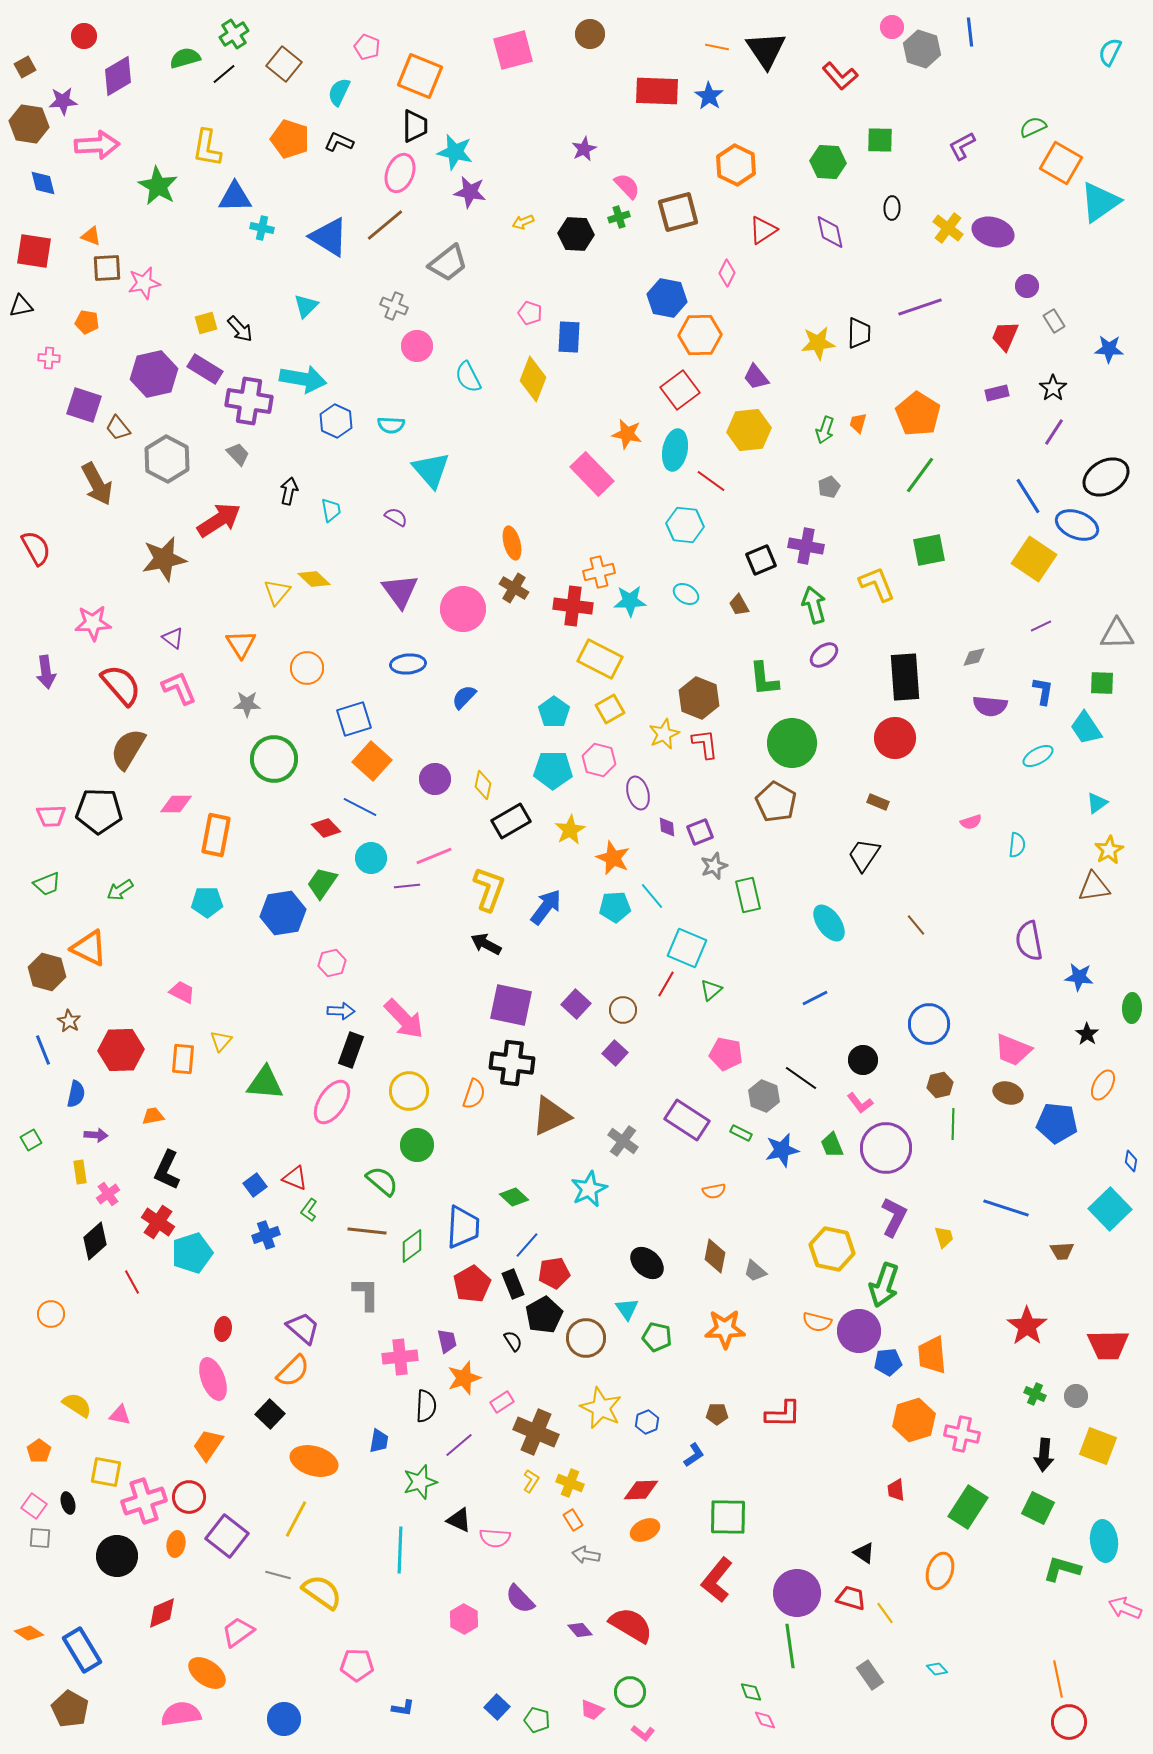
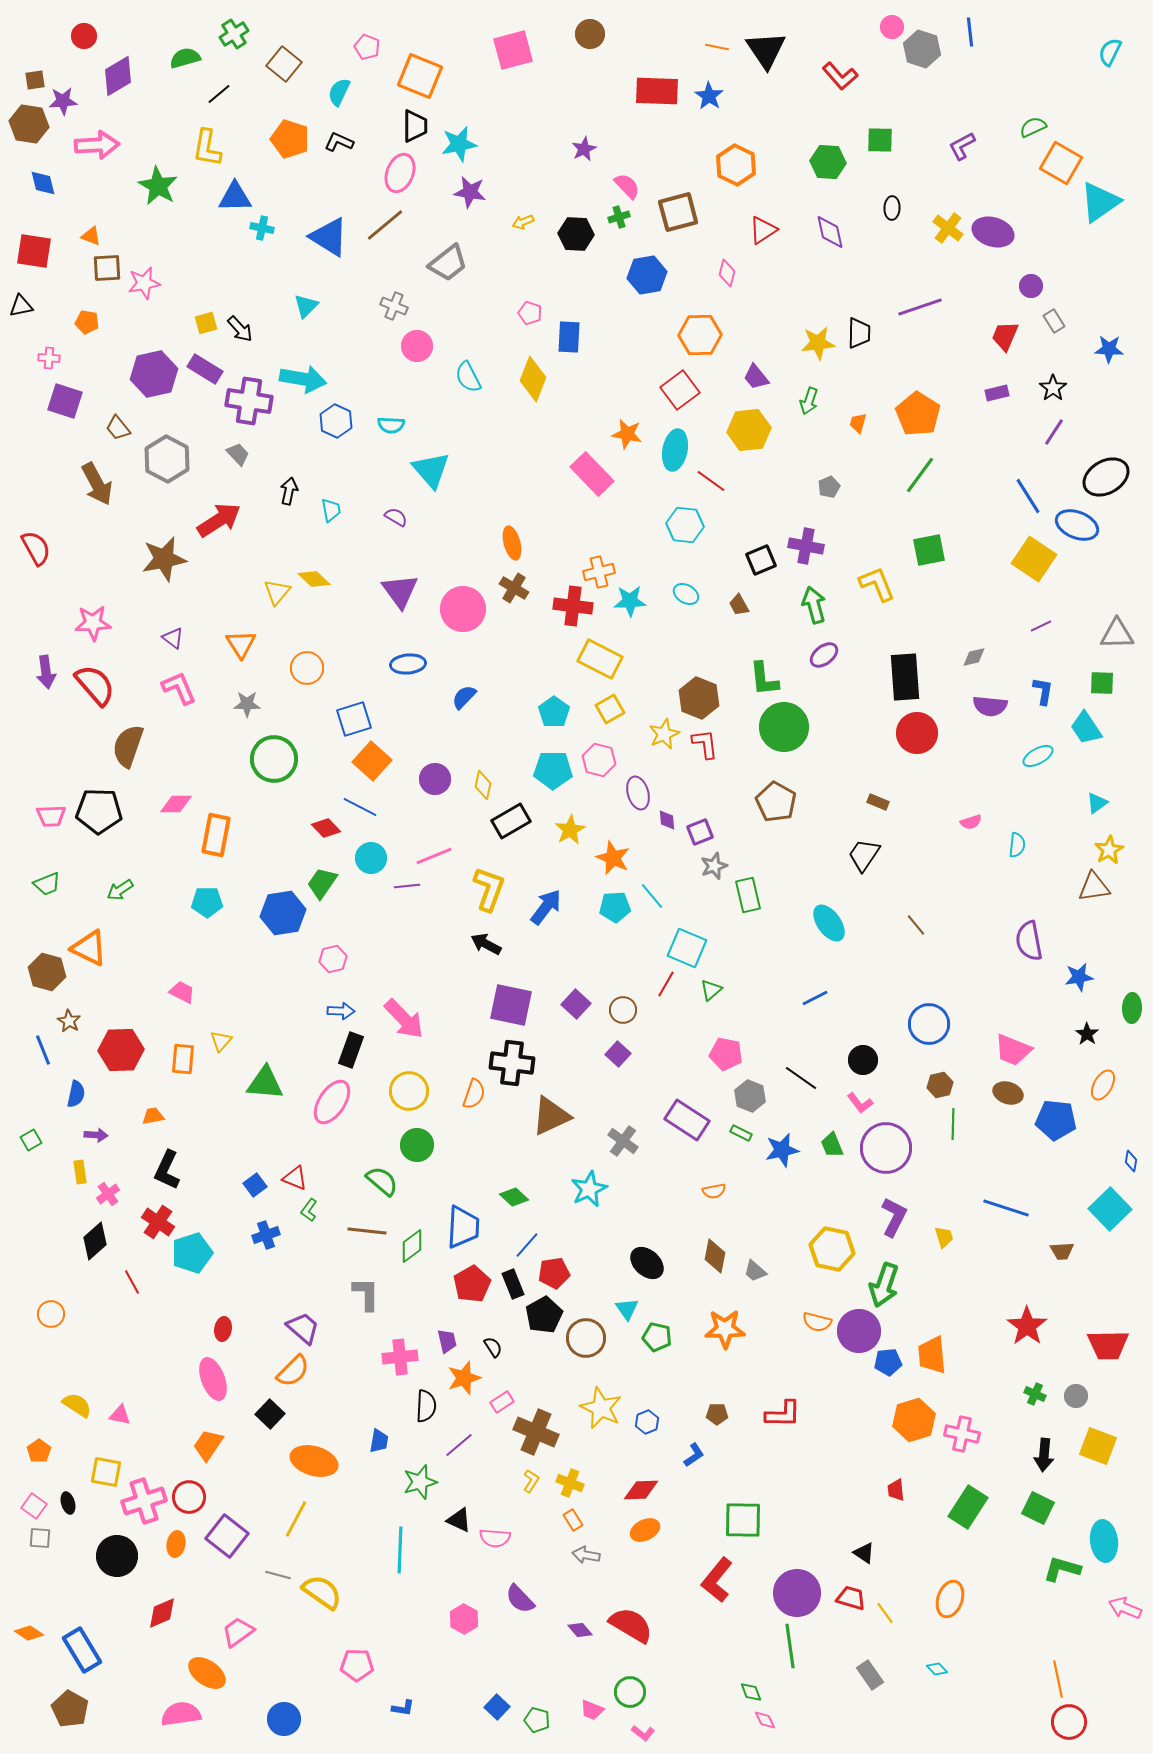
brown square at (25, 67): moved 10 px right, 13 px down; rotated 20 degrees clockwise
black line at (224, 74): moved 5 px left, 20 px down
cyan star at (455, 152): moved 4 px right, 8 px up; rotated 24 degrees counterclockwise
pink diamond at (727, 273): rotated 12 degrees counterclockwise
purple circle at (1027, 286): moved 4 px right
blue hexagon at (667, 298): moved 20 px left, 23 px up; rotated 21 degrees counterclockwise
purple square at (84, 405): moved 19 px left, 4 px up
green arrow at (825, 430): moved 16 px left, 29 px up
red semicircle at (121, 685): moved 26 px left
red circle at (895, 738): moved 22 px right, 5 px up
green circle at (792, 743): moved 8 px left, 16 px up
brown semicircle at (128, 749): moved 3 px up; rotated 12 degrees counterclockwise
purple diamond at (667, 827): moved 7 px up
pink hexagon at (332, 963): moved 1 px right, 4 px up
blue star at (1079, 977): rotated 16 degrees counterclockwise
purple square at (615, 1053): moved 3 px right, 1 px down
gray hexagon at (764, 1096): moved 14 px left
blue pentagon at (1057, 1123): moved 1 px left, 3 px up
black semicircle at (513, 1341): moved 20 px left, 6 px down
green square at (728, 1517): moved 15 px right, 3 px down
orange ellipse at (940, 1571): moved 10 px right, 28 px down
